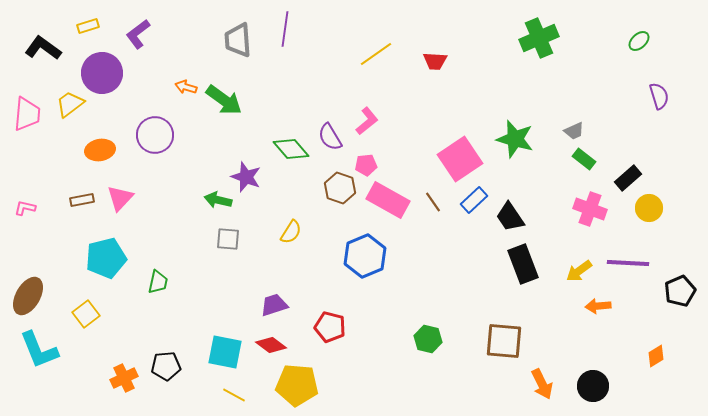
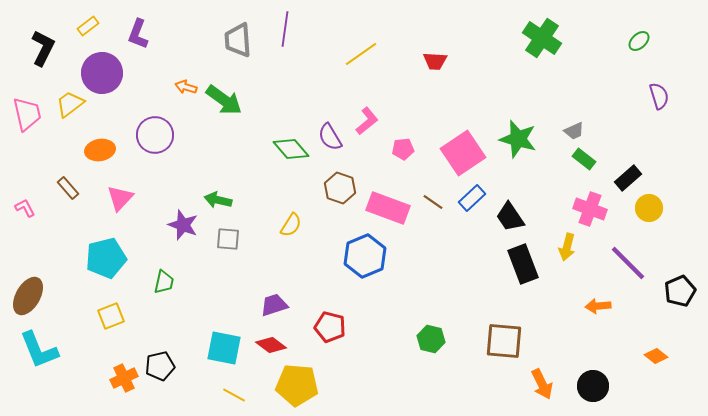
yellow rectangle at (88, 26): rotated 20 degrees counterclockwise
purple L-shape at (138, 34): rotated 32 degrees counterclockwise
green cross at (539, 38): moved 3 px right; rotated 33 degrees counterclockwise
black L-shape at (43, 48): rotated 81 degrees clockwise
yellow line at (376, 54): moved 15 px left
pink trapezoid at (27, 114): rotated 18 degrees counterclockwise
green star at (515, 139): moved 3 px right
pink square at (460, 159): moved 3 px right, 6 px up
pink pentagon at (366, 165): moved 37 px right, 16 px up
purple star at (246, 177): moved 63 px left, 48 px down
brown rectangle at (82, 200): moved 14 px left, 12 px up; rotated 60 degrees clockwise
pink rectangle at (388, 200): moved 8 px down; rotated 9 degrees counterclockwise
blue rectangle at (474, 200): moved 2 px left, 2 px up
brown line at (433, 202): rotated 20 degrees counterclockwise
pink L-shape at (25, 208): rotated 50 degrees clockwise
yellow semicircle at (291, 232): moved 7 px up
purple line at (628, 263): rotated 42 degrees clockwise
yellow arrow at (579, 271): moved 12 px left, 24 px up; rotated 40 degrees counterclockwise
green trapezoid at (158, 282): moved 6 px right
yellow square at (86, 314): moved 25 px right, 2 px down; rotated 16 degrees clockwise
green hexagon at (428, 339): moved 3 px right
cyan square at (225, 352): moved 1 px left, 4 px up
orange diamond at (656, 356): rotated 70 degrees clockwise
black pentagon at (166, 366): moved 6 px left; rotated 8 degrees counterclockwise
